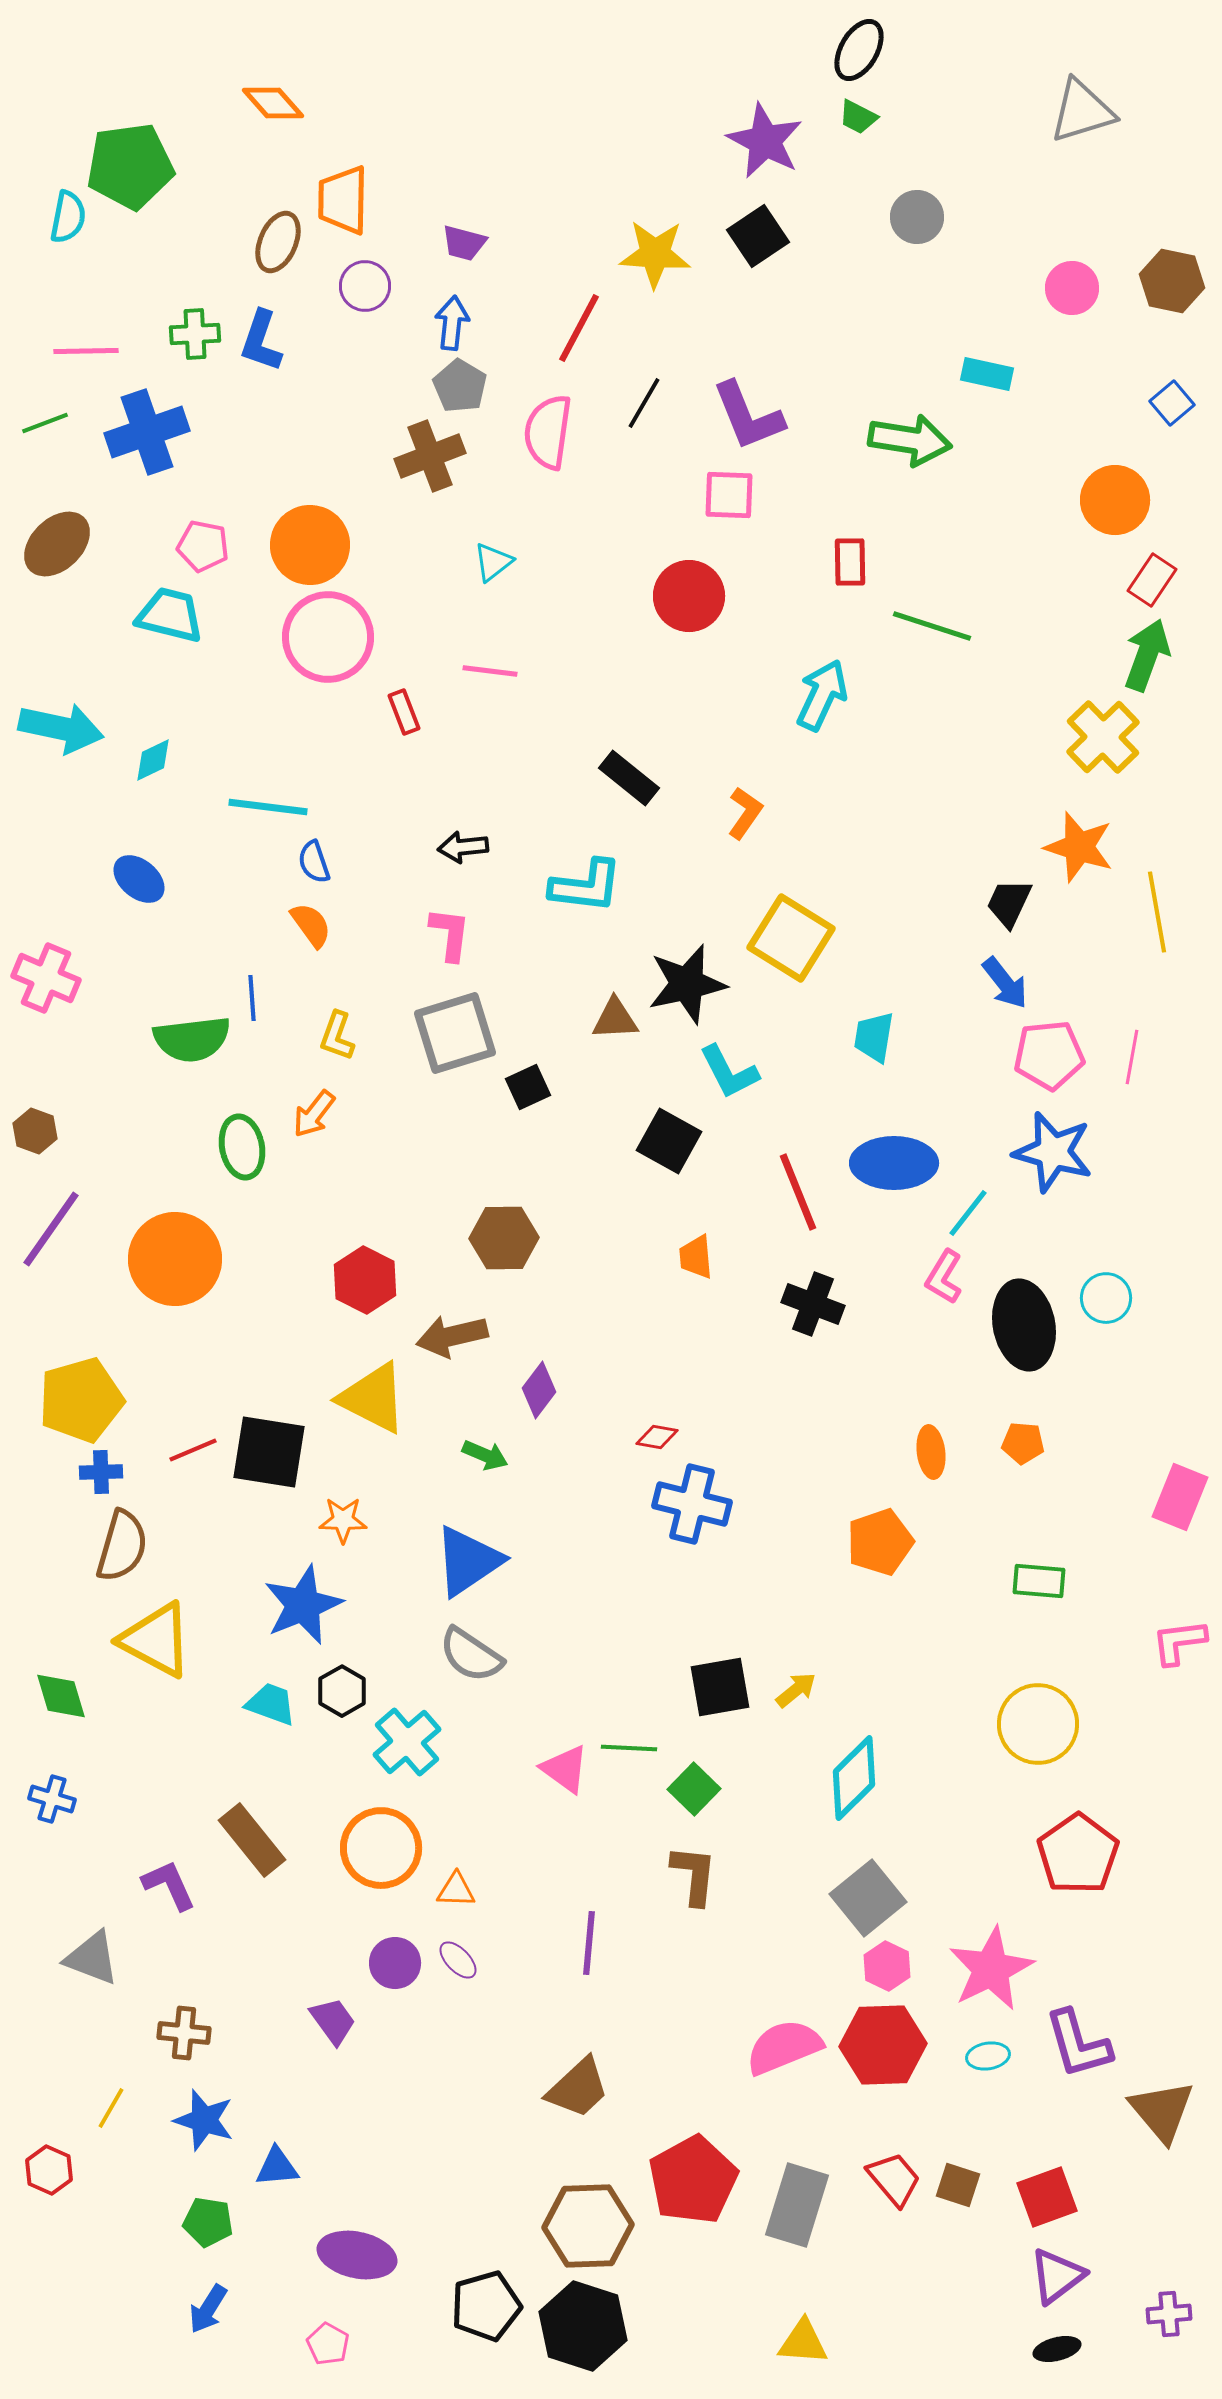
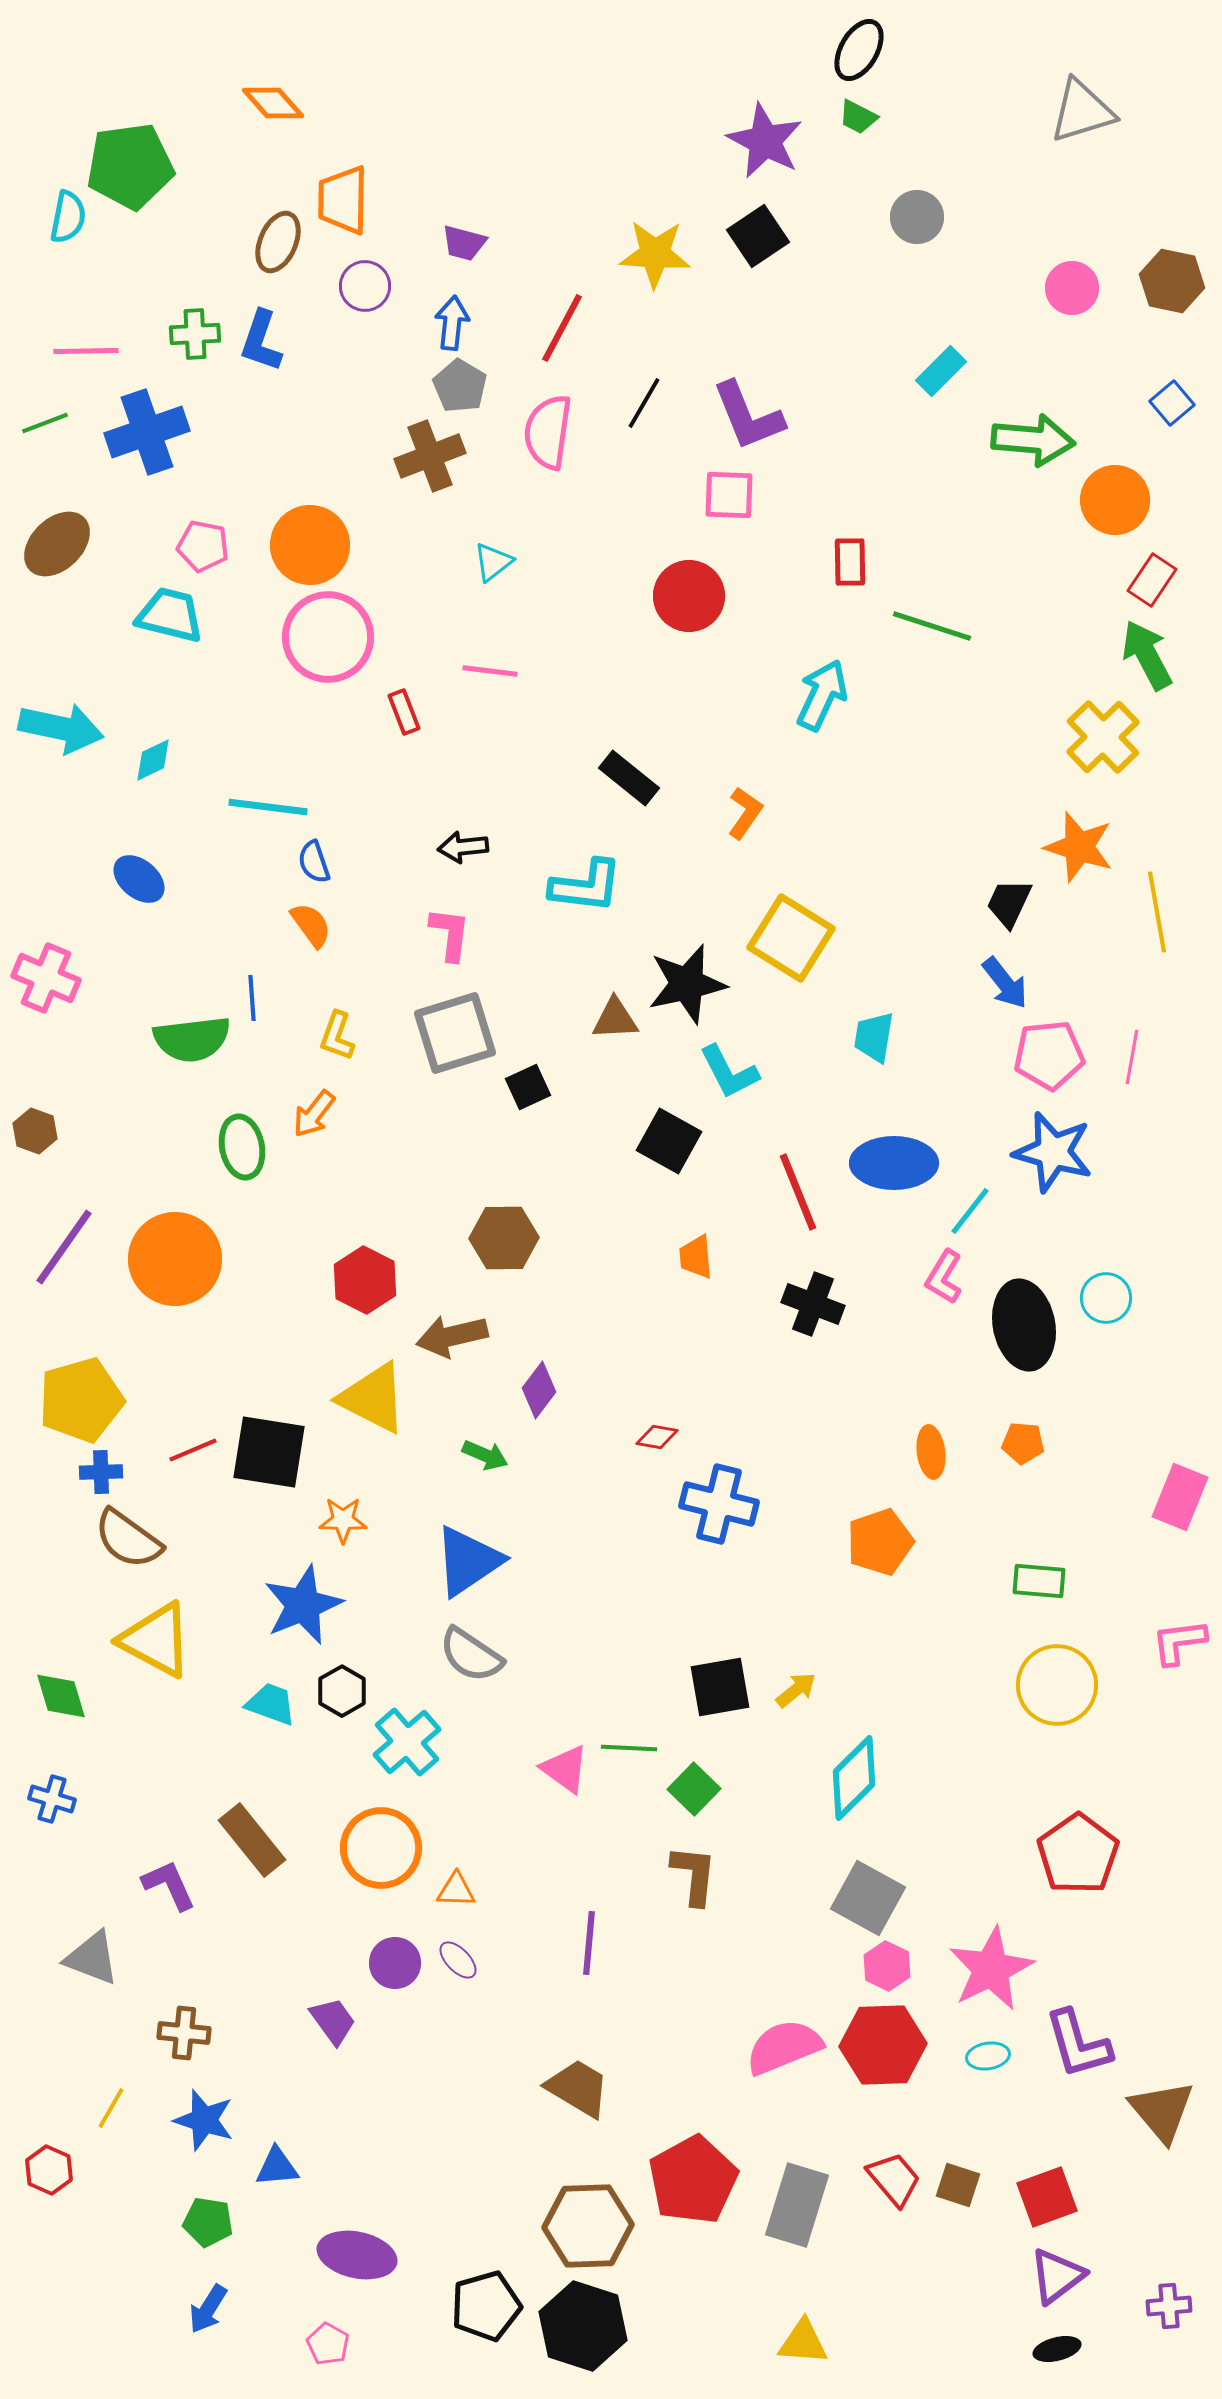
red line at (579, 328): moved 17 px left
cyan rectangle at (987, 374): moved 46 px left, 3 px up; rotated 57 degrees counterclockwise
green arrow at (910, 440): moved 123 px right; rotated 4 degrees counterclockwise
green arrow at (1147, 655): rotated 48 degrees counterclockwise
cyan line at (968, 1213): moved 2 px right, 2 px up
purple line at (51, 1229): moved 13 px right, 18 px down
blue cross at (692, 1504): moved 27 px right
brown semicircle at (122, 1546): moved 6 px right, 7 px up; rotated 110 degrees clockwise
yellow circle at (1038, 1724): moved 19 px right, 39 px up
gray square at (868, 1898): rotated 22 degrees counterclockwise
brown trapezoid at (578, 2088): rotated 106 degrees counterclockwise
purple cross at (1169, 2314): moved 8 px up
